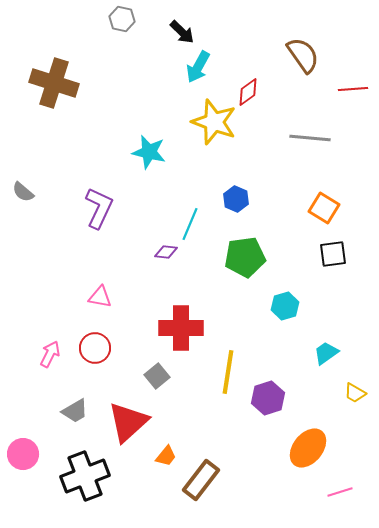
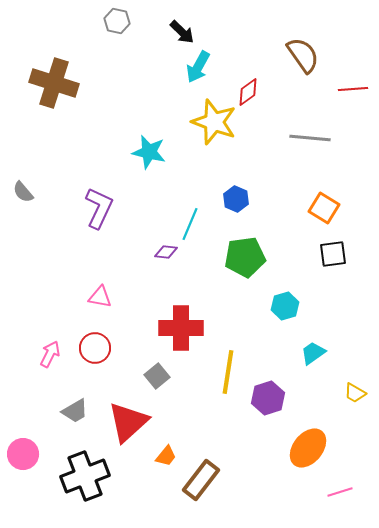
gray hexagon: moved 5 px left, 2 px down
gray semicircle: rotated 10 degrees clockwise
cyan trapezoid: moved 13 px left
